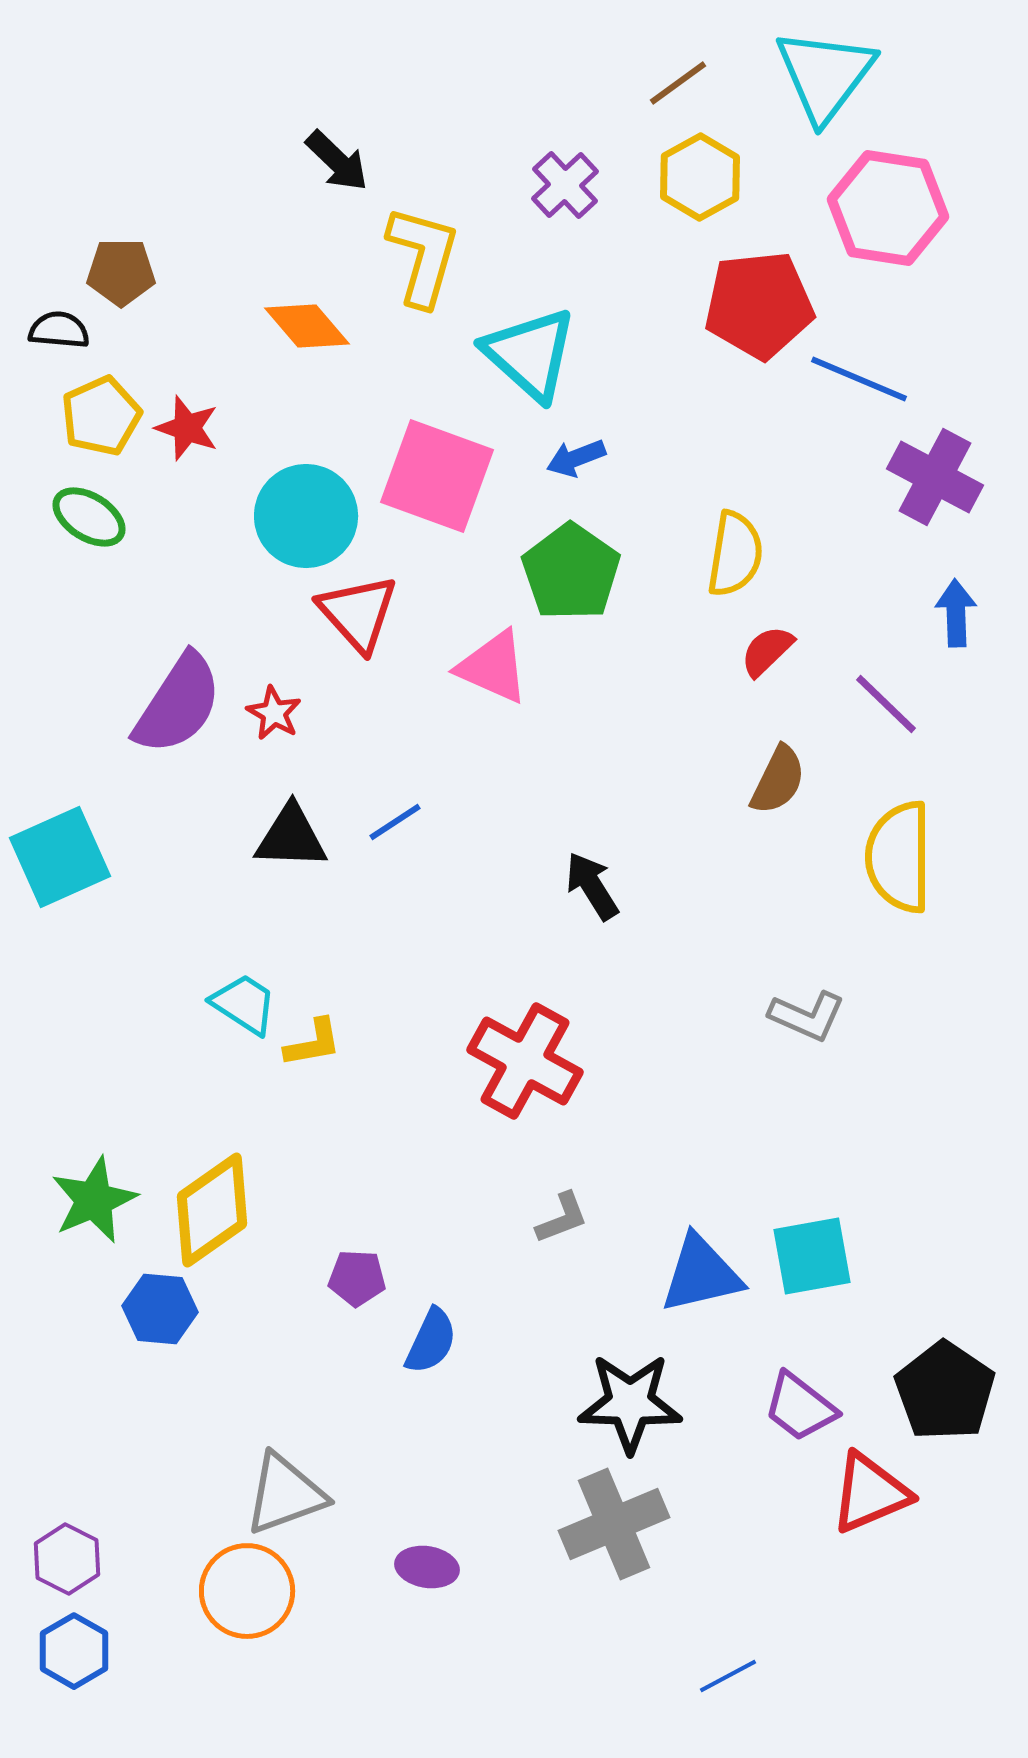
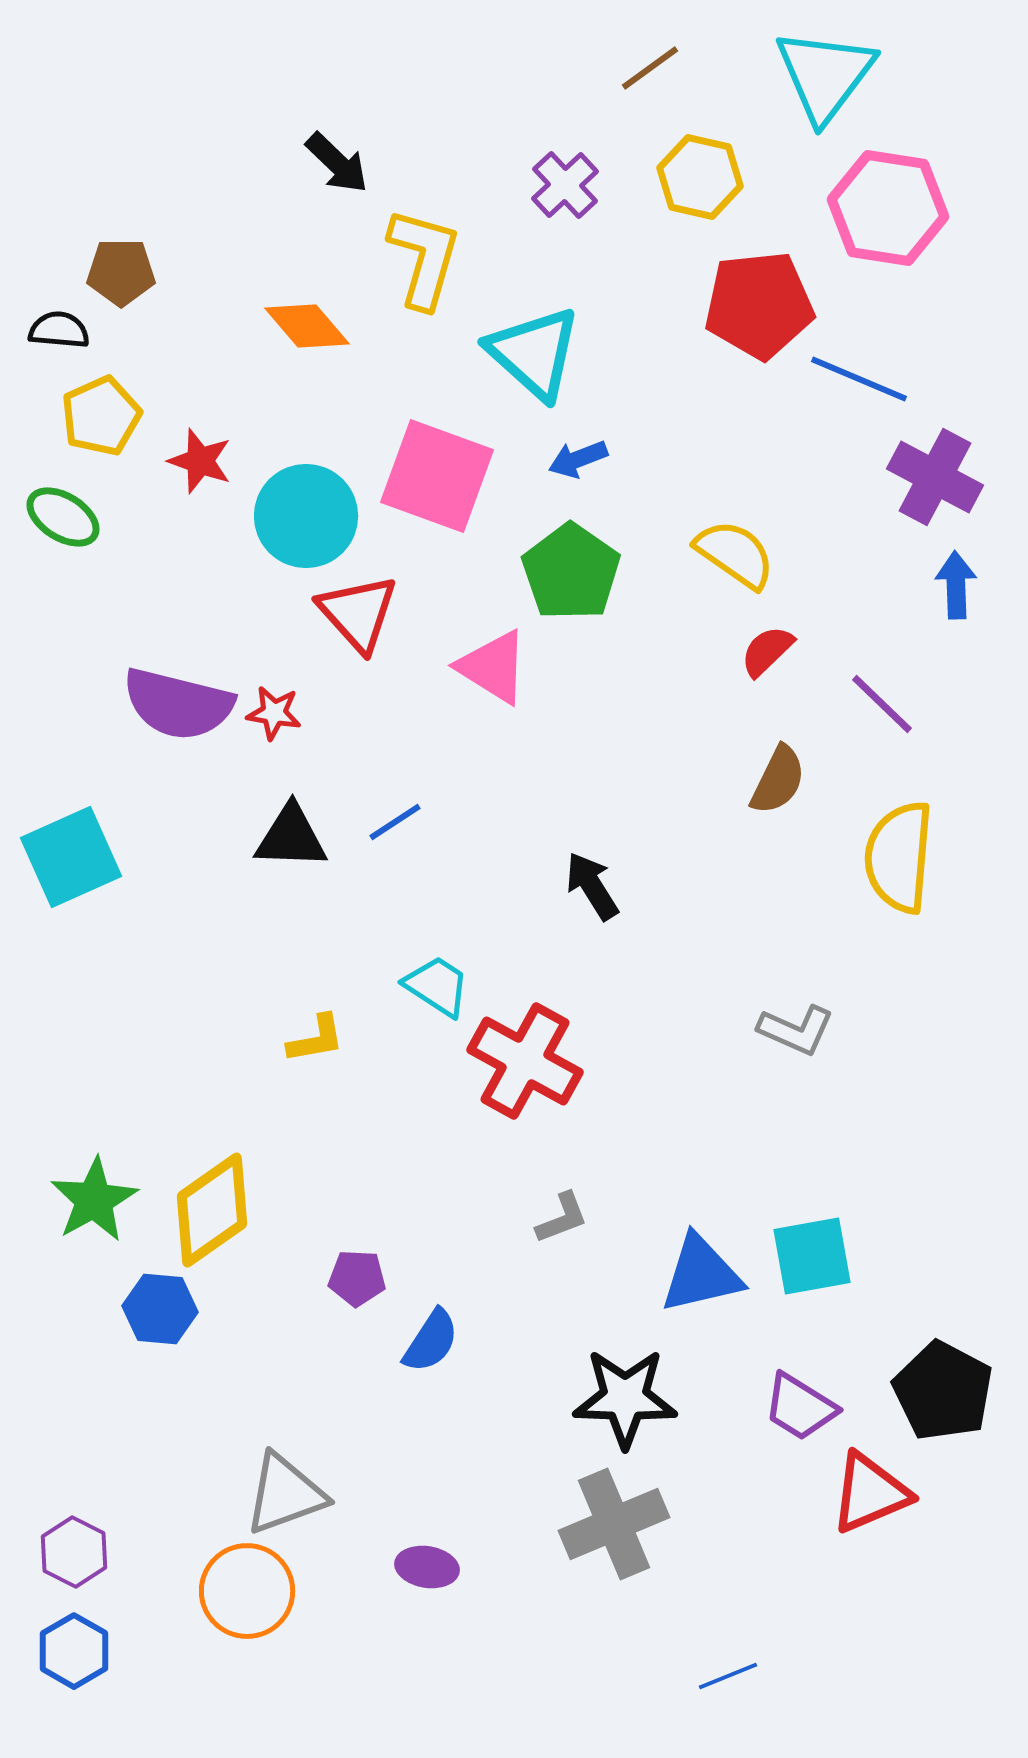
brown line at (678, 83): moved 28 px left, 15 px up
black arrow at (337, 161): moved 2 px down
yellow hexagon at (700, 177): rotated 18 degrees counterclockwise
yellow L-shape at (423, 256): moved 1 px right, 2 px down
cyan triangle at (530, 354): moved 4 px right, 1 px up
red star at (187, 428): moved 13 px right, 33 px down
blue arrow at (576, 458): moved 2 px right, 1 px down
green ellipse at (89, 517): moved 26 px left
yellow semicircle at (735, 554): rotated 64 degrees counterclockwise
blue arrow at (956, 613): moved 28 px up
pink triangle at (493, 667): rotated 8 degrees clockwise
purple semicircle at (178, 704): rotated 71 degrees clockwise
purple line at (886, 704): moved 4 px left
red star at (274, 713): rotated 20 degrees counterclockwise
cyan square at (60, 857): moved 11 px right
yellow semicircle at (899, 857): rotated 5 degrees clockwise
cyan trapezoid at (244, 1004): moved 193 px right, 18 px up
gray L-shape at (807, 1016): moved 11 px left, 14 px down
yellow L-shape at (313, 1043): moved 3 px right, 4 px up
green star at (94, 1200): rotated 6 degrees counterclockwise
blue semicircle at (431, 1341): rotated 8 degrees clockwise
black pentagon at (945, 1391): moved 2 px left; rotated 6 degrees counterclockwise
black star at (630, 1403): moved 5 px left, 5 px up
purple trapezoid at (800, 1407): rotated 6 degrees counterclockwise
purple hexagon at (67, 1559): moved 7 px right, 7 px up
blue line at (728, 1676): rotated 6 degrees clockwise
